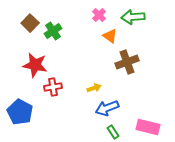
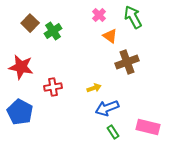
green arrow: rotated 65 degrees clockwise
red star: moved 14 px left, 2 px down
